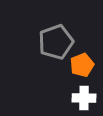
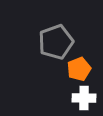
orange pentagon: moved 3 px left, 4 px down
